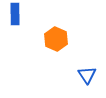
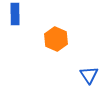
blue triangle: moved 2 px right
